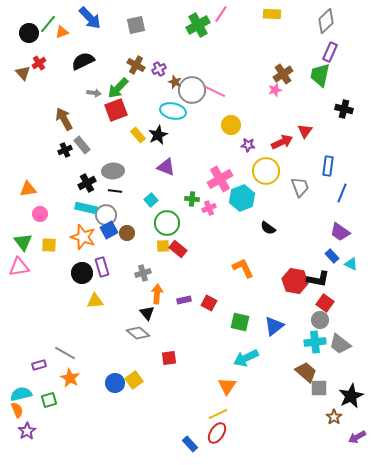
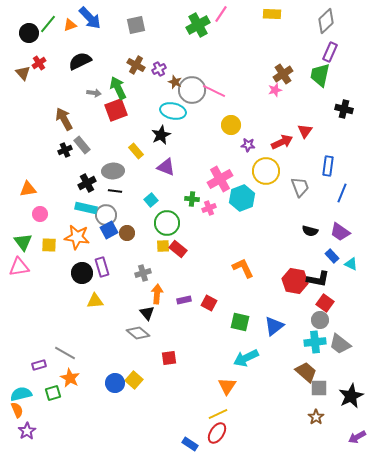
orange triangle at (62, 32): moved 8 px right, 7 px up
black semicircle at (83, 61): moved 3 px left
green arrow at (118, 88): rotated 110 degrees clockwise
yellow rectangle at (138, 135): moved 2 px left, 16 px down
black star at (158, 135): moved 3 px right
black semicircle at (268, 228): moved 42 px right, 3 px down; rotated 21 degrees counterclockwise
orange star at (83, 237): moved 6 px left; rotated 10 degrees counterclockwise
yellow square at (134, 380): rotated 12 degrees counterclockwise
green square at (49, 400): moved 4 px right, 7 px up
brown star at (334, 417): moved 18 px left
blue rectangle at (190, 444): rotated 14 degrees counterclockwise
